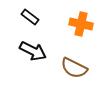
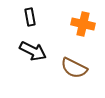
black rectangle: rotated 42 degrees clockwise
orange cross: moved 2 px right
